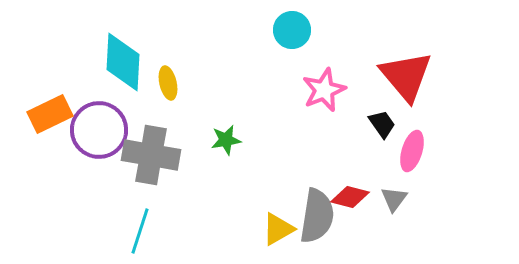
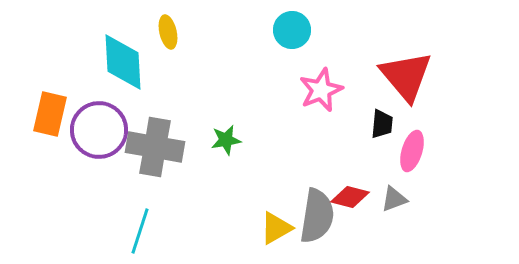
cyan diamond: rotated 6 degrees counterclockwise
yellow ellipse: moved 51 px up
pink star: moved 3 px left
orange rectangle: rotated 51 degrees counterclockwise
black trapezoid: rotated 40 degrees clockwise
gray cross: moved 4 px right, 8 px up
gray triangle: rotated 32 degrees clockwise
yellow triangle: moved 2 px left, 1 px up
